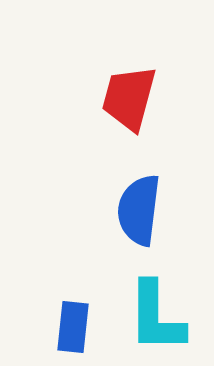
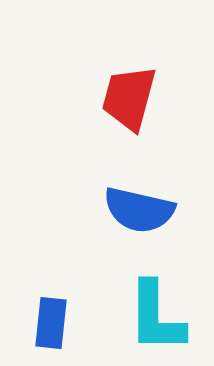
blue semicircle: rotated 84 degrees counterclockwise
blue rectangle: moved 22 px left, 4 px up
